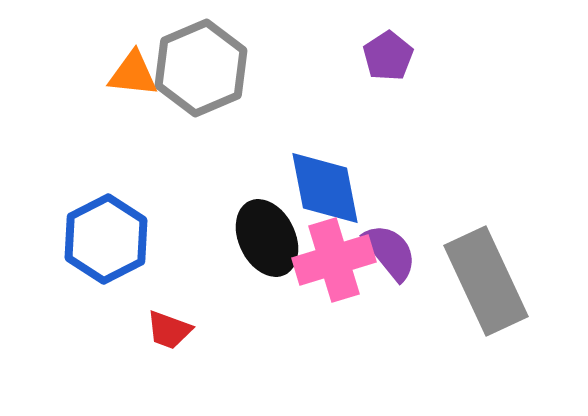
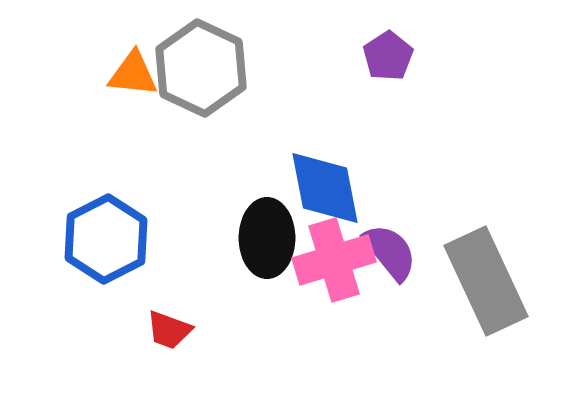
gray hexagon: rotated 12 degrees counterclockwise
black ellipse: rotated 26 degrees clockwise
